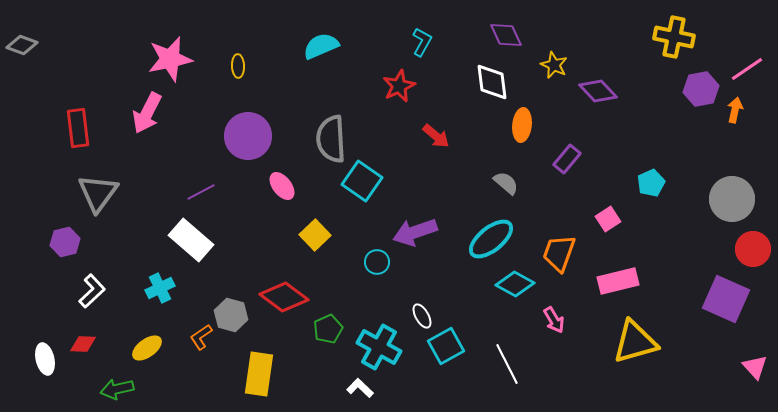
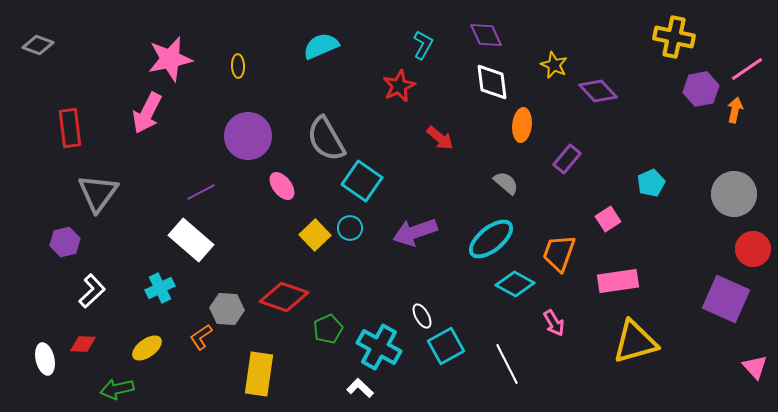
purple diamond at (506, 35): moved 20 px left
cyan L-shape at (422, 42): moved 1 px right, 3 px down
gray diamond at (22, 45): moved 16 px right
red rectangle at (78, 128): moved 8 px left
red arrow at (436, 136): moved 4 px right, 2 px down
gray semicircle at (331, 139): moved 5 px left; rotated 27 degrees counterclockwise
gray circle at (732, 199): moved 2 px right, 5 px up
cyan circle at (377, 262): moved 27 px left, 34 px up
pink rectangle at (618, 281): rotated 6 degrees clockwise
red diamond at (284, 297): rotated 18 degrees counterclockwise
gray hexagon at (231, 315): moved 4 px left, 6 px up; rotated 12 degrees counterclockwise
pink arrow at (554, 320): moved 3 px down
